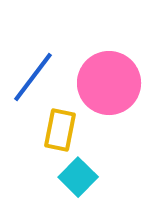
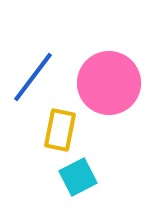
cyan square: rotated 18 degrees clockwise
